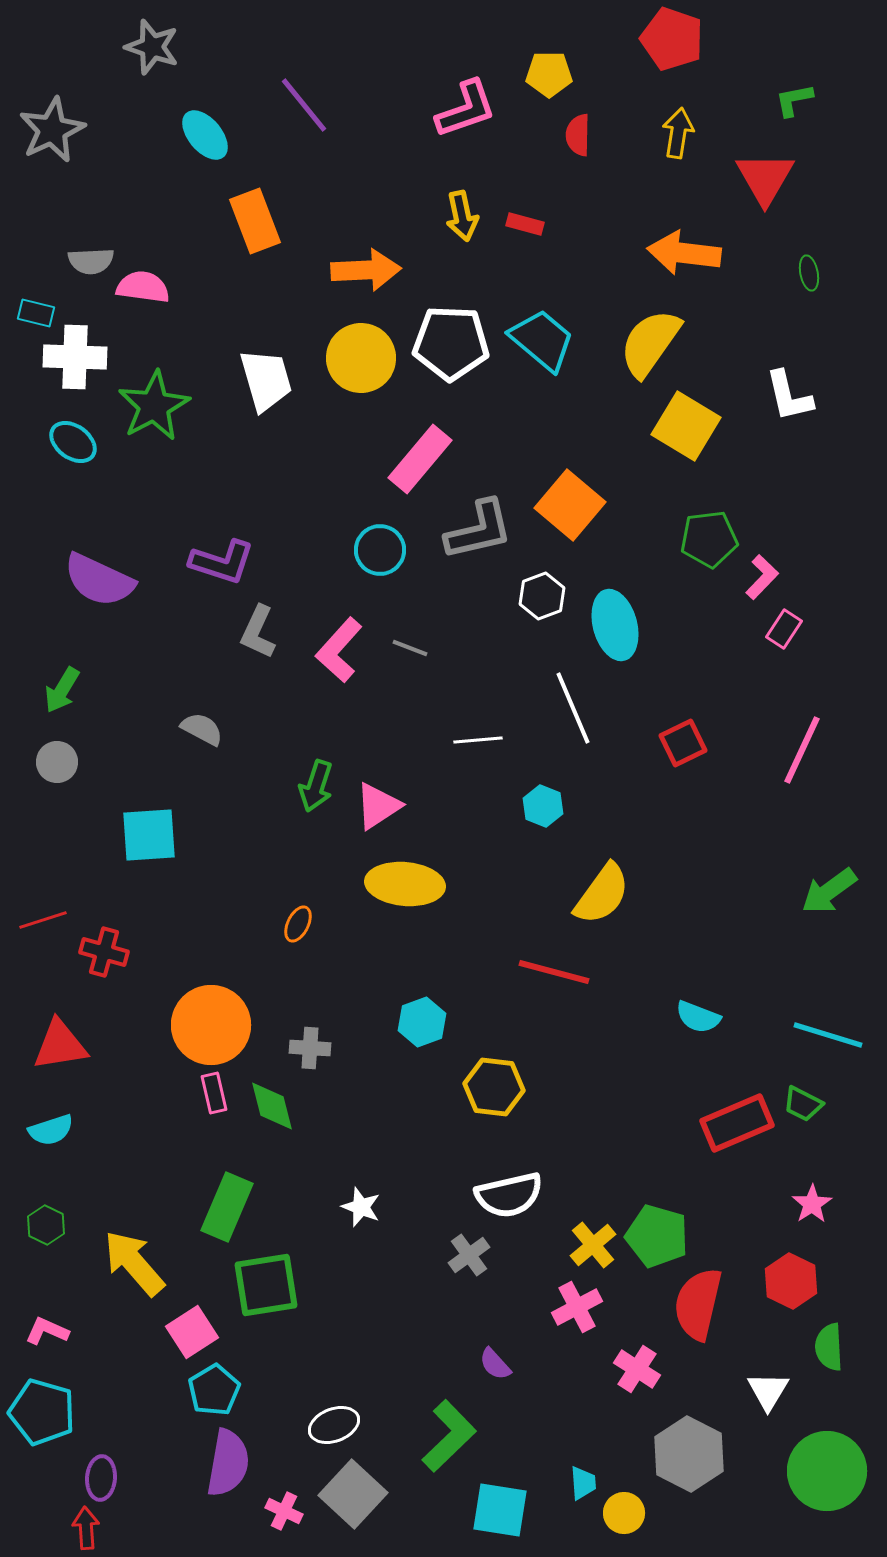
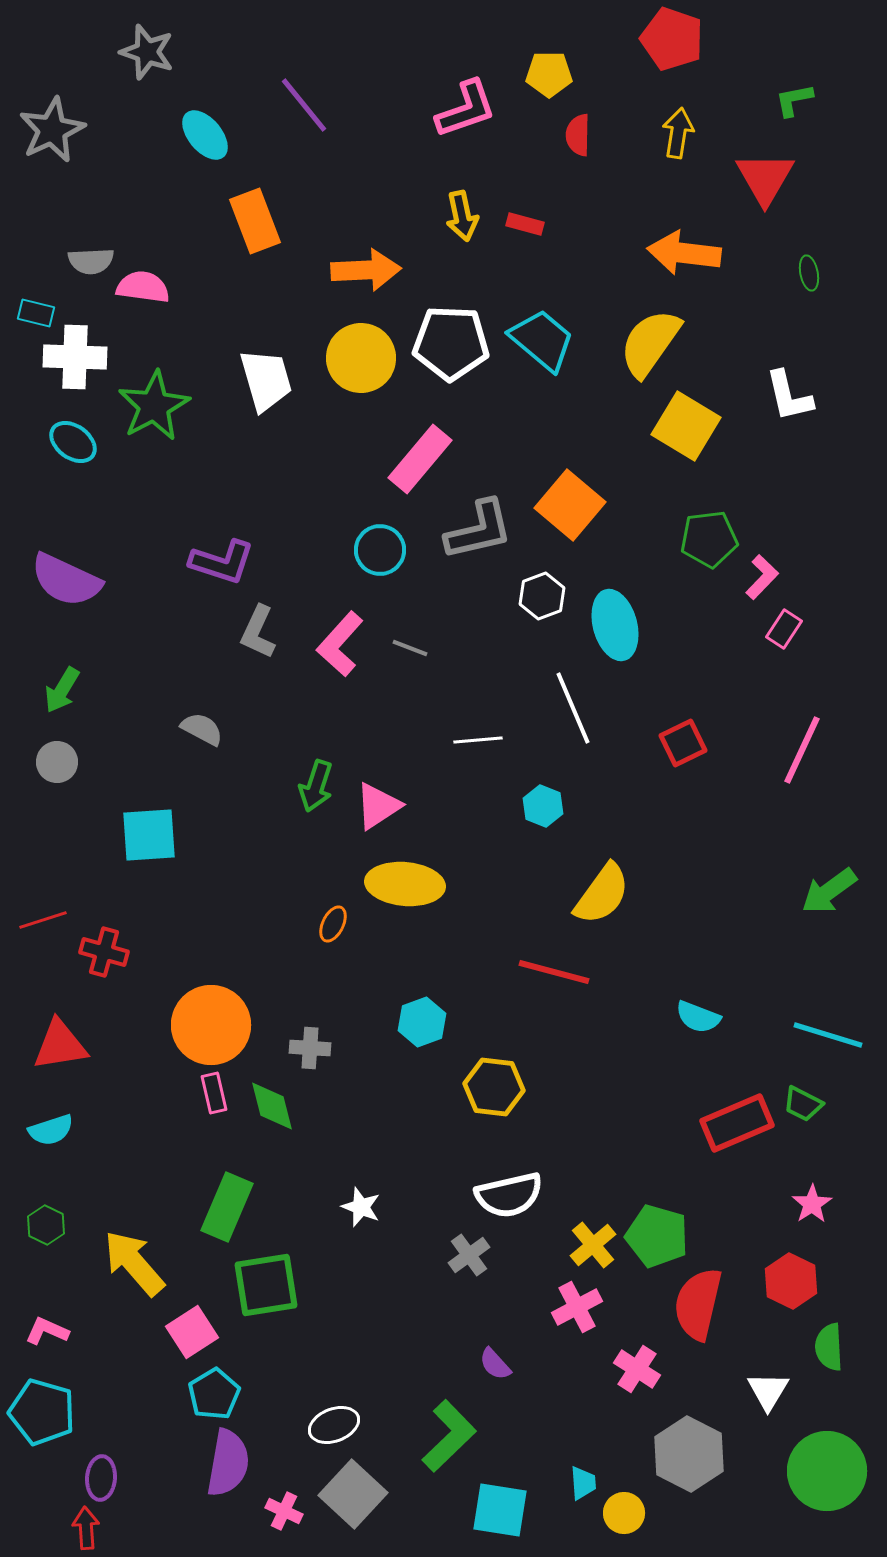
gray star at (152, 47): moved 5 px left, 5 px down
purple semicircle at (99, 580): moved 33 px left
pink L-shape at (339, 650): moved 1 px right, 6 px up
orange ellipse at (298, 924): moved 35 px right
cyan pentagon at (214, 1390): moved 4 px down
